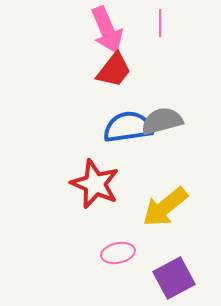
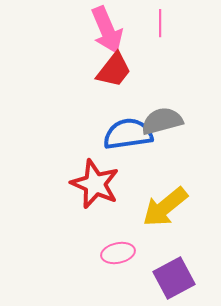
blue semicircle: moved 7 px down
